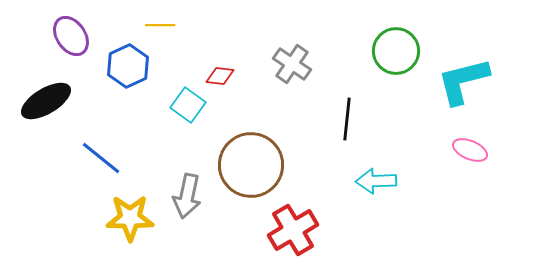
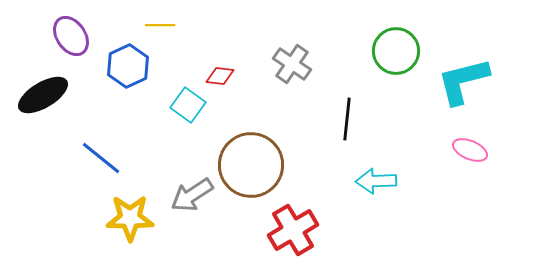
black ellipse: moved 3 px left, 6 px up
gray arrow: moved 5 px right, 1 px up; rotated 45 degrees clockwise
